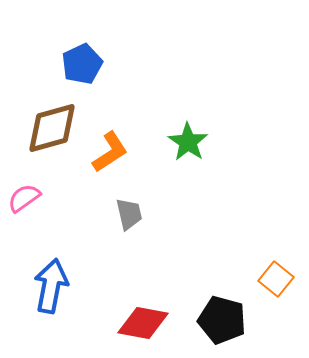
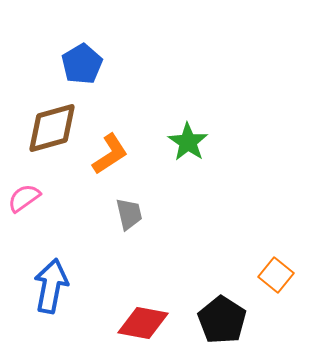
blue pentagon: rotated 6 degrees counterclockwise
orange L-shape: moved 2 px down
orange square: moved 4 px up
black pentagon: rotated 18 degrees clockwise
